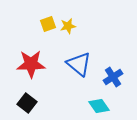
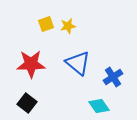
yellow square: moved 2 px left
blue triangle: moved 1 px left, 1 px up
